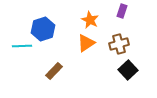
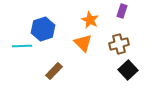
orange triangle: moved 3 px left; rotated 42 degrees counterclockwise
